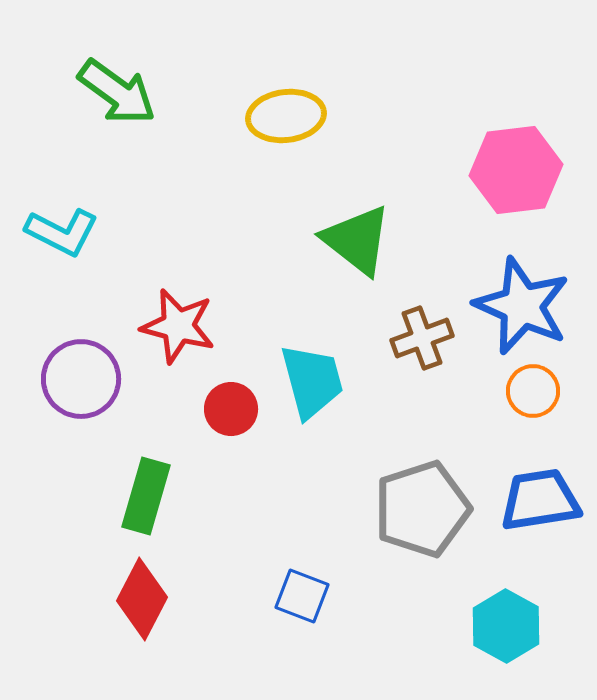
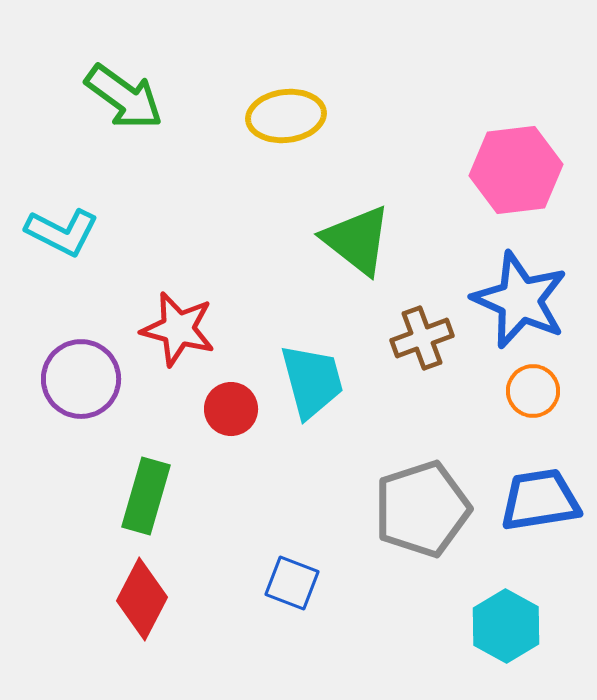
green arrow: moved 7 px right, 5 px down
blue star: moved 2 px left, 6 px up
red star: moved 3 px down
blue square: moved 10 px left, 13 px up
